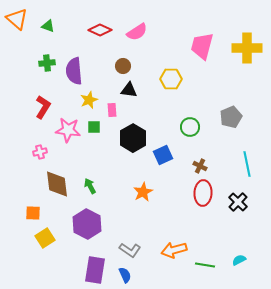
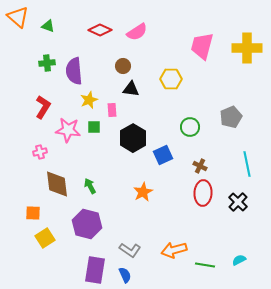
orange triangle: moved 1 px right, 2 px up
black triangle: moved 2 px right, 1 px up
purple hexagon: rotated 12 degrees counterclockwise
